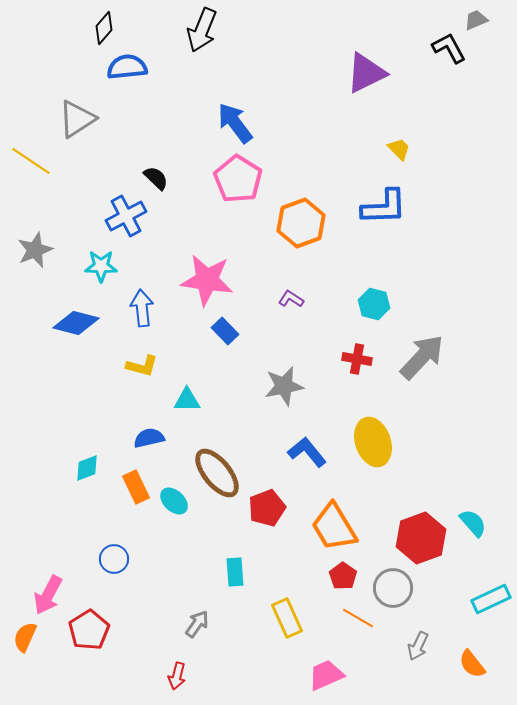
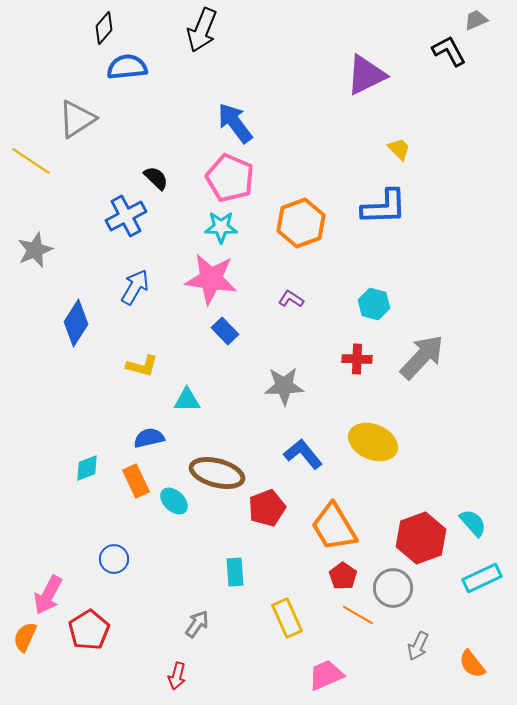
black L-shape at (449, 48): moved 3 px down
purple triangle at (366, 73): moved 2 px down
pink pentagon at (238, 179): moved 8 px left, 1 px up; rotated 9 degrees counterclockwise
cyan star at (101, 266): moved 120 px right, 39 px up
pink star at (207, 280): moved 4 px right, 1 px up
blue arrow at (142, 308): moved 7 px left, 21 px up; rotated 36 degrees clockwise
blue diamond at (76, 323): rotated 72 degrees counterclockwise
red cross at (357, 359): rotated 8 degrees counterclockwise
gray star at (284, 386): rotated 9 degrees clockwise
yellow ellipse at (373, 442): rotated 48 degrees counterclockwise
blue L-shape at (307, 452): moved 4 px left, 2 px down
brown ellipse at (217, 473): rotated 36 degrees counterclockwise
orange rectangle at (136, 487): moved 6 px up
cyan rectangle at (491, 599): moved 9 px left, 21 px up
orange line at (358, 618): moved 3 px up
